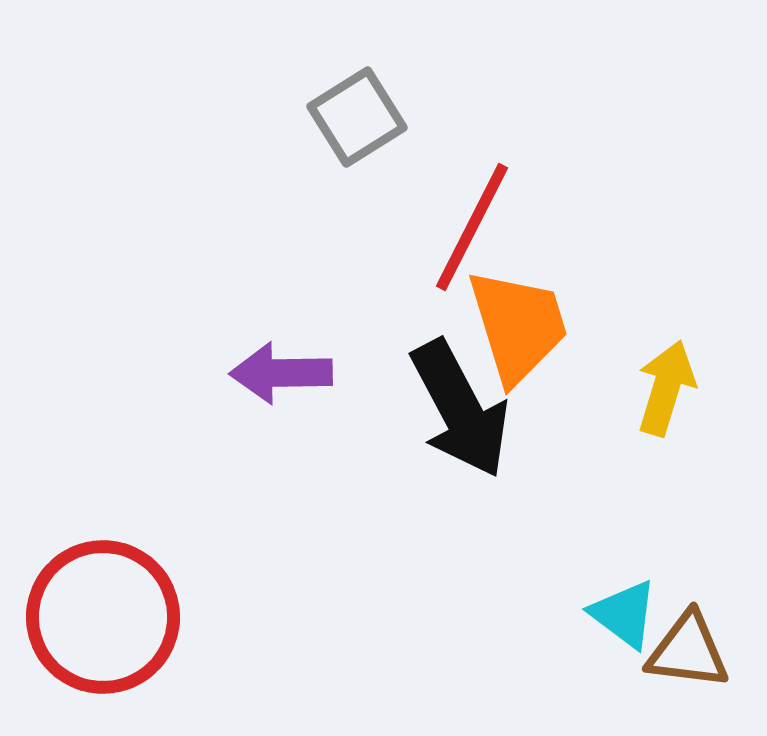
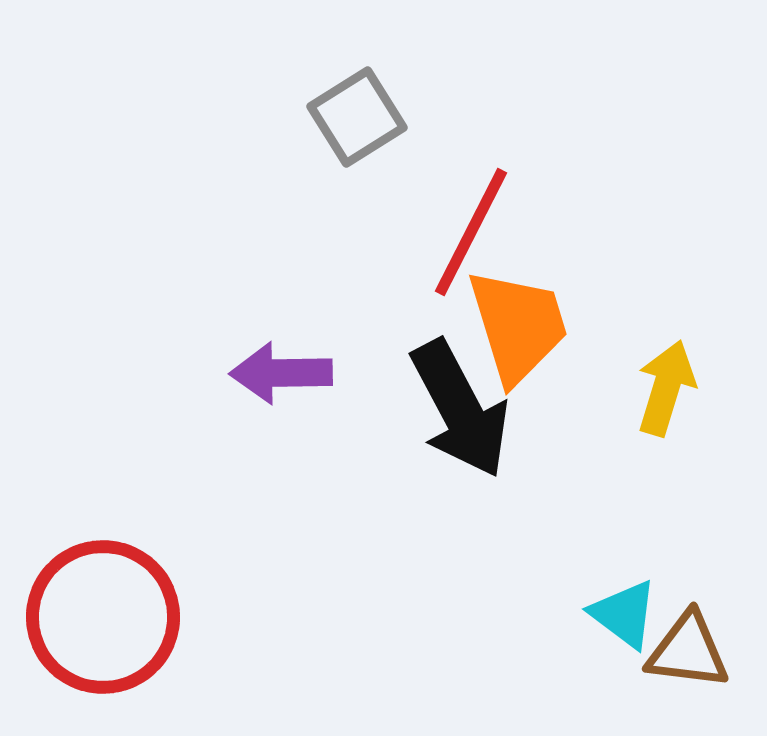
red line: moved 1 px left, 5 px down
